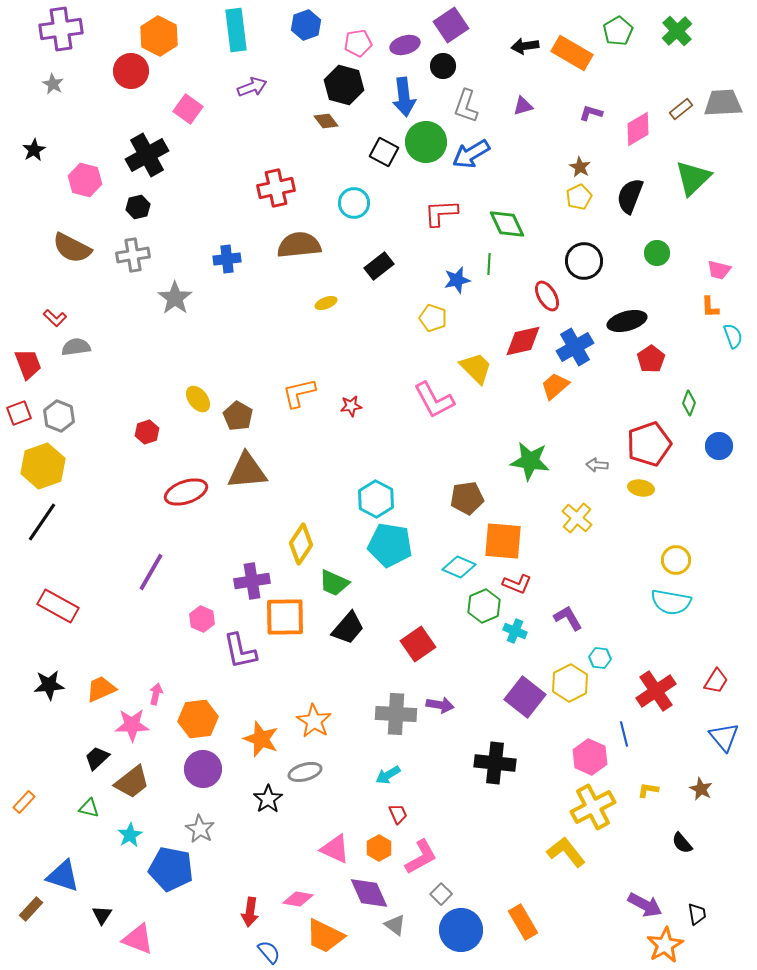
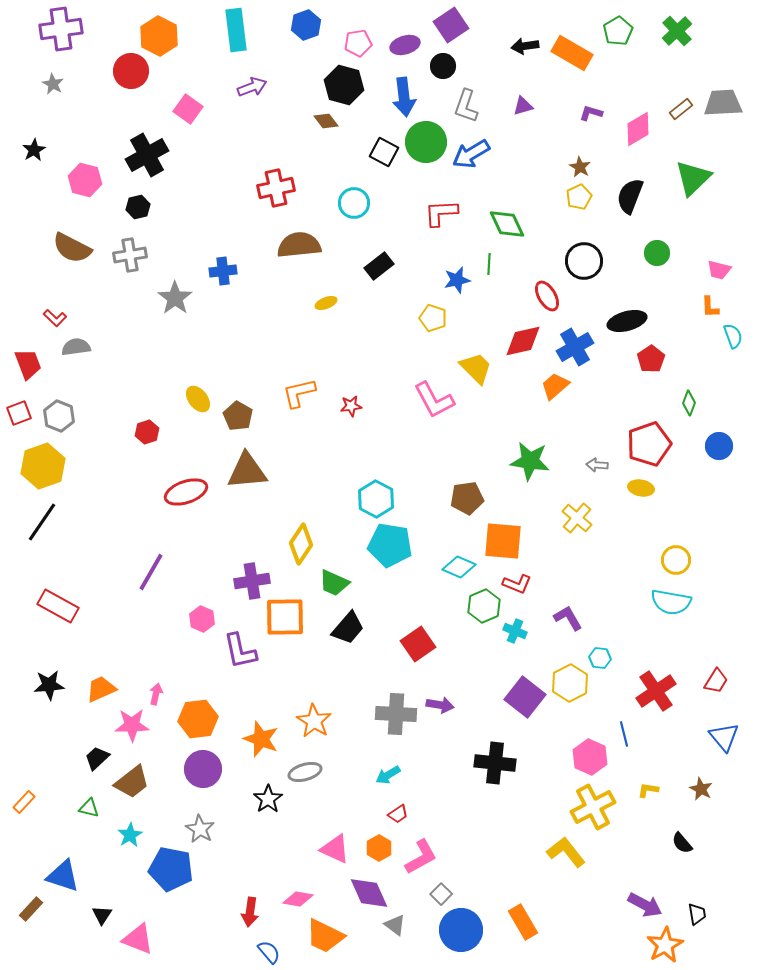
gray cross at (133, 255): moved 3 px left
blue cross at (227, 259): moved 4 px left, 12 px down
red trapezoid at (398, 814): rotated 80 degrees clockwise
